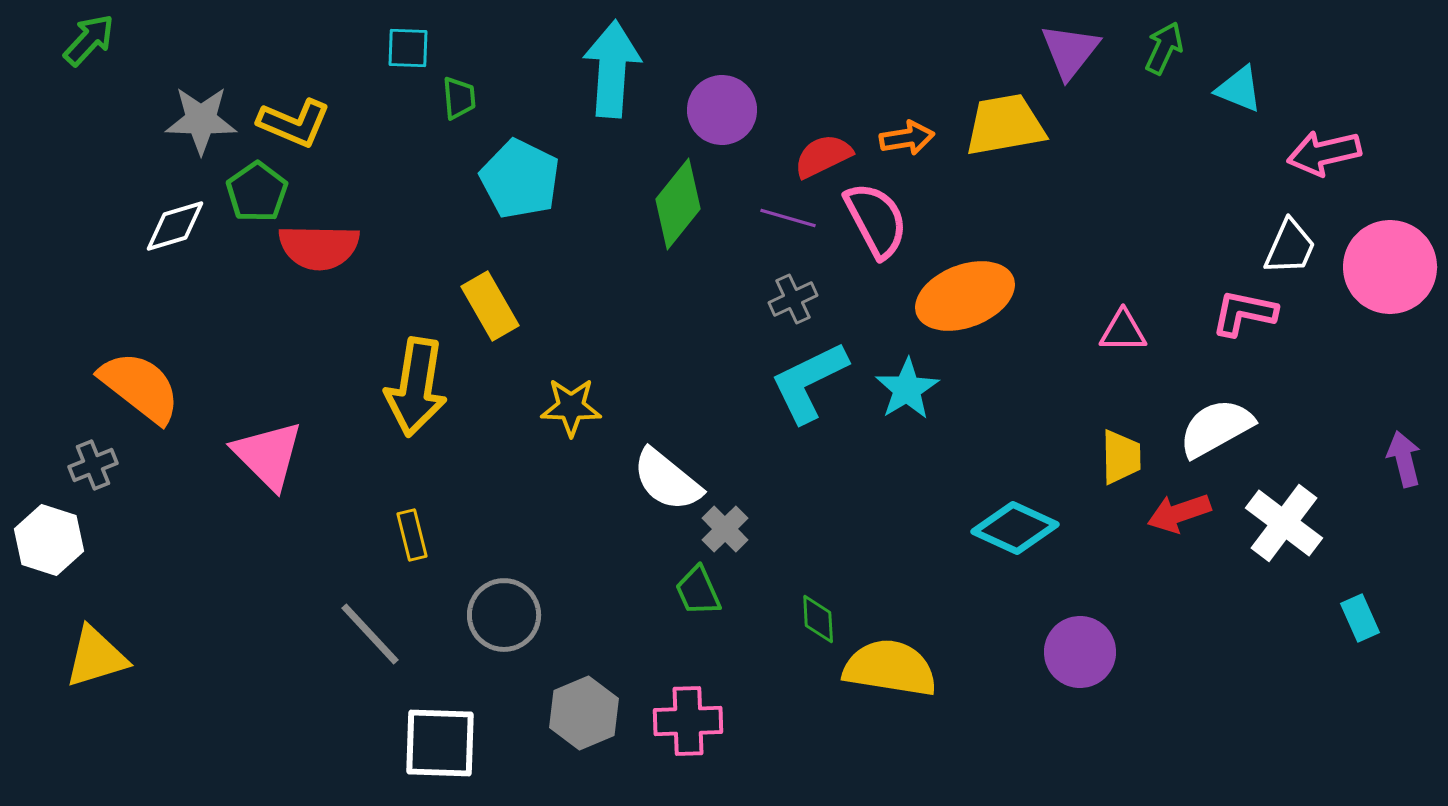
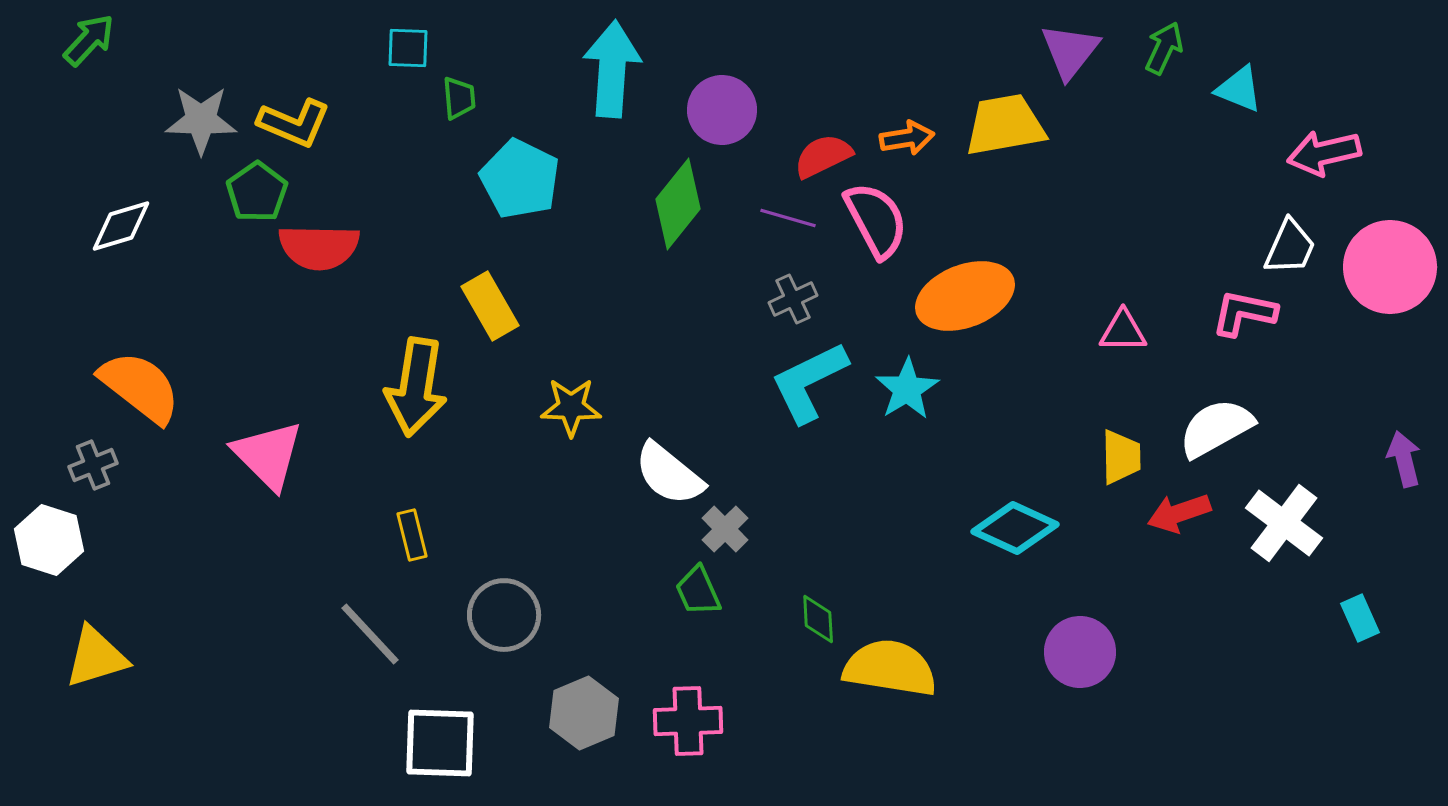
white diamond at (175, 226): moved 54 px left
white semicircle at (667, 480): moved 2 px right, 6 px up
